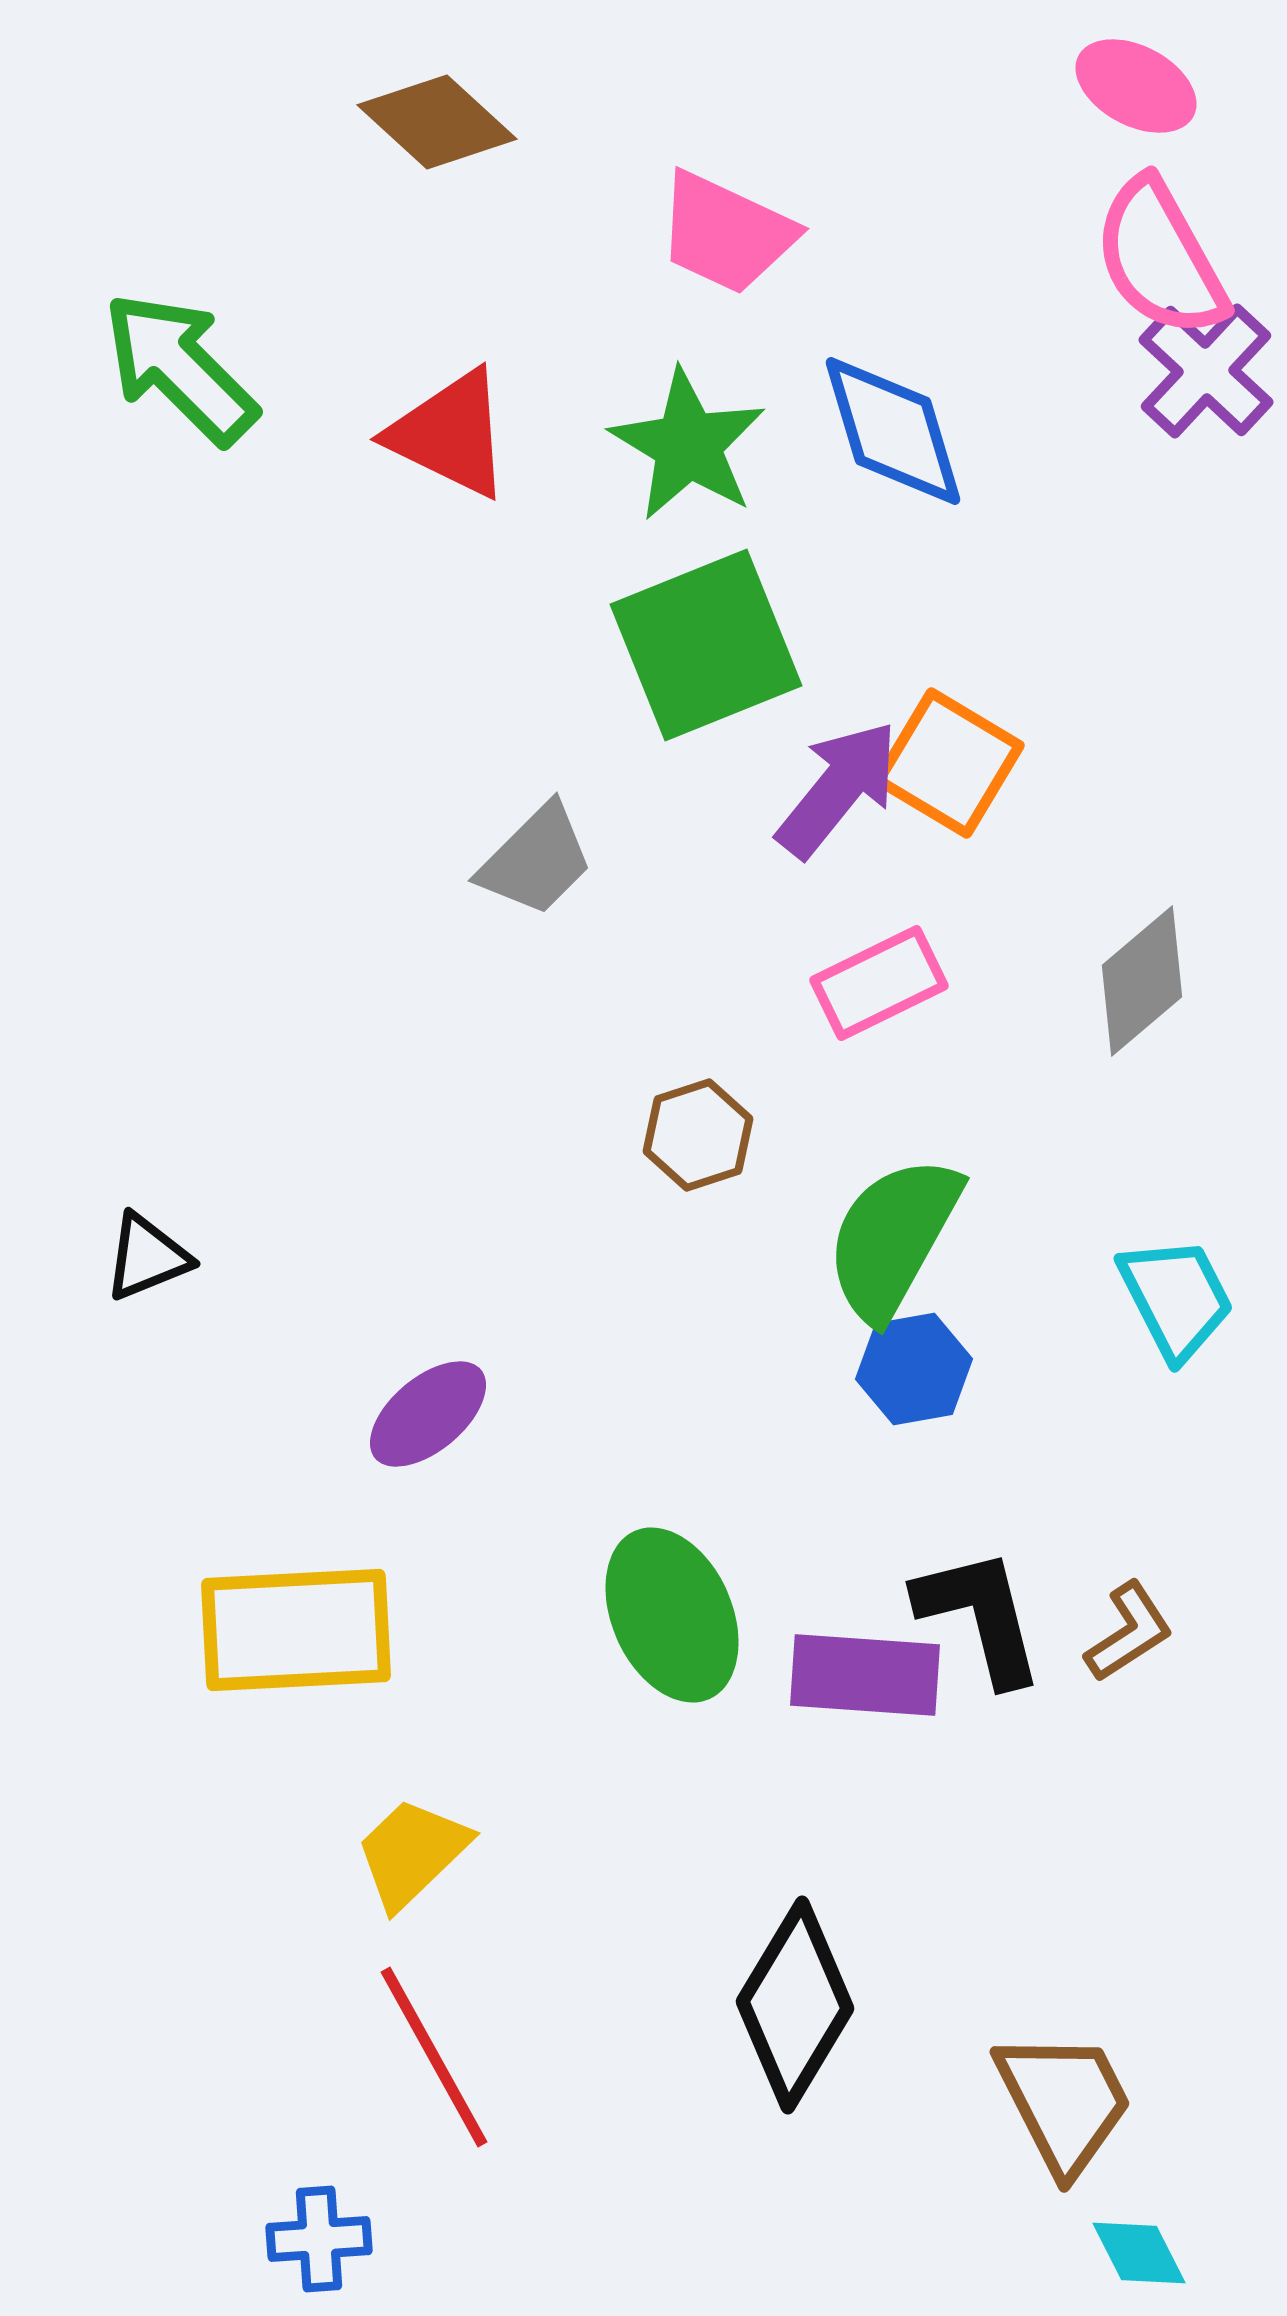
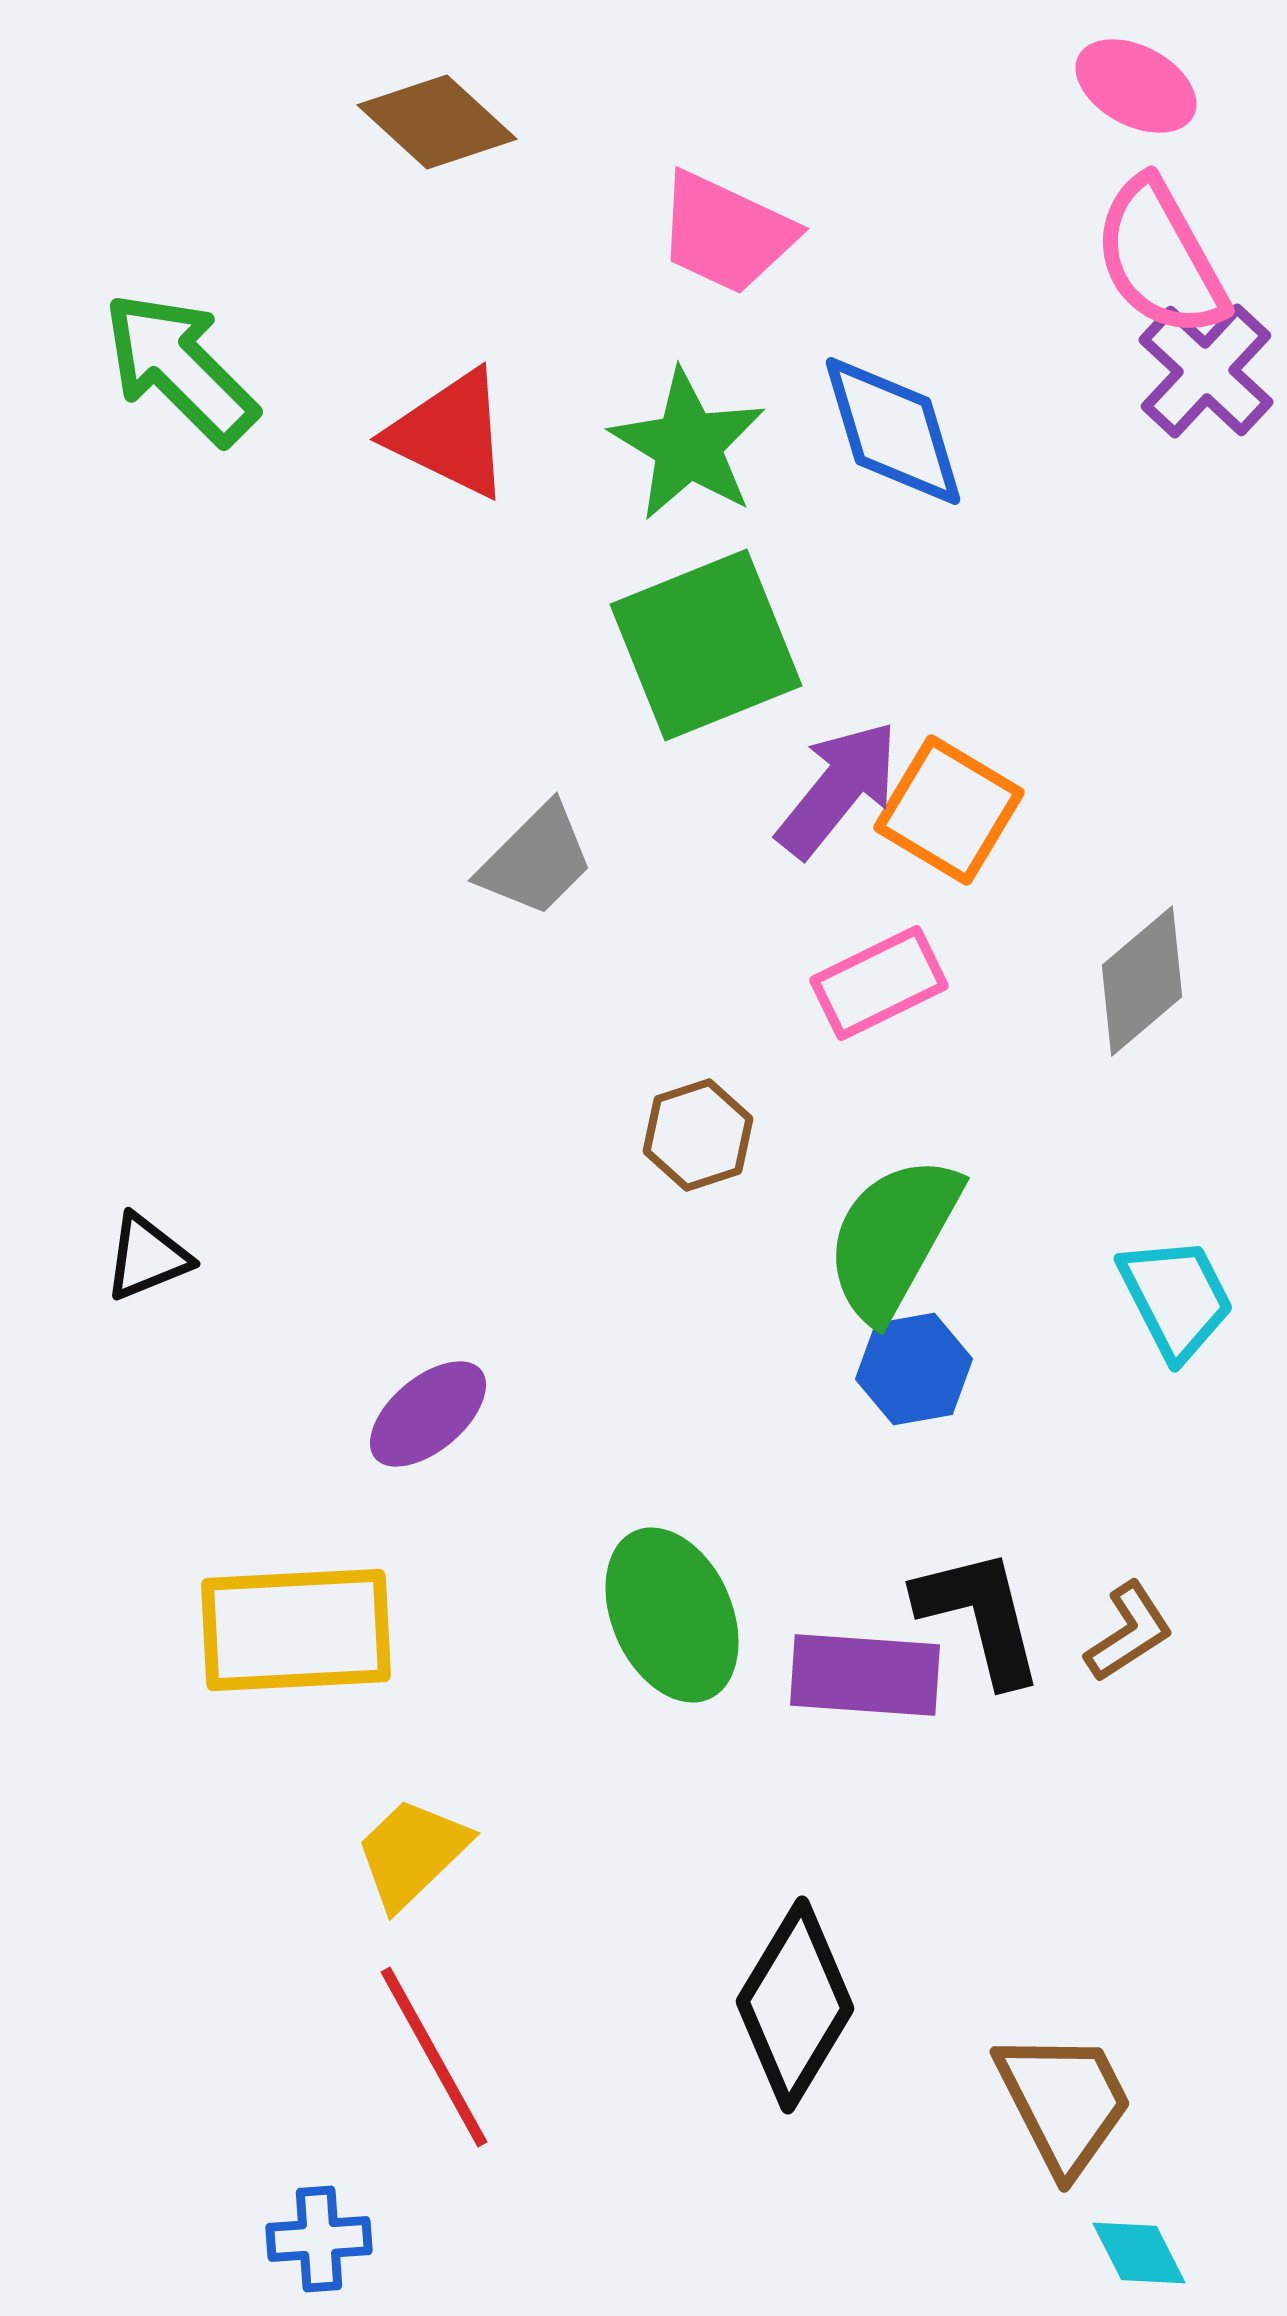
orange square: moved 47 px down
